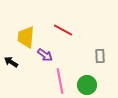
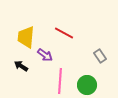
red line: moved 1 px right, 3 px down
gray rectangle: rotated 32 degrees counterclockwise
black arrow: moved 10 px right, 4 px down
pink line: rotated 15 degrees clockwise
